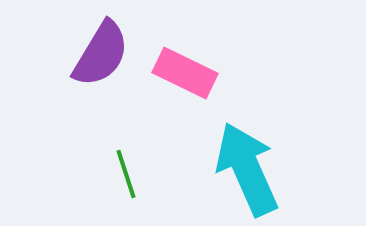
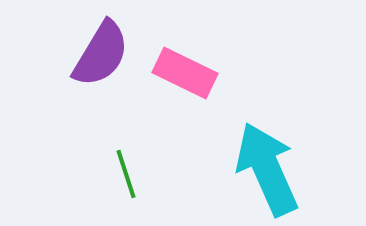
cyan arrow: moved 20 px right
